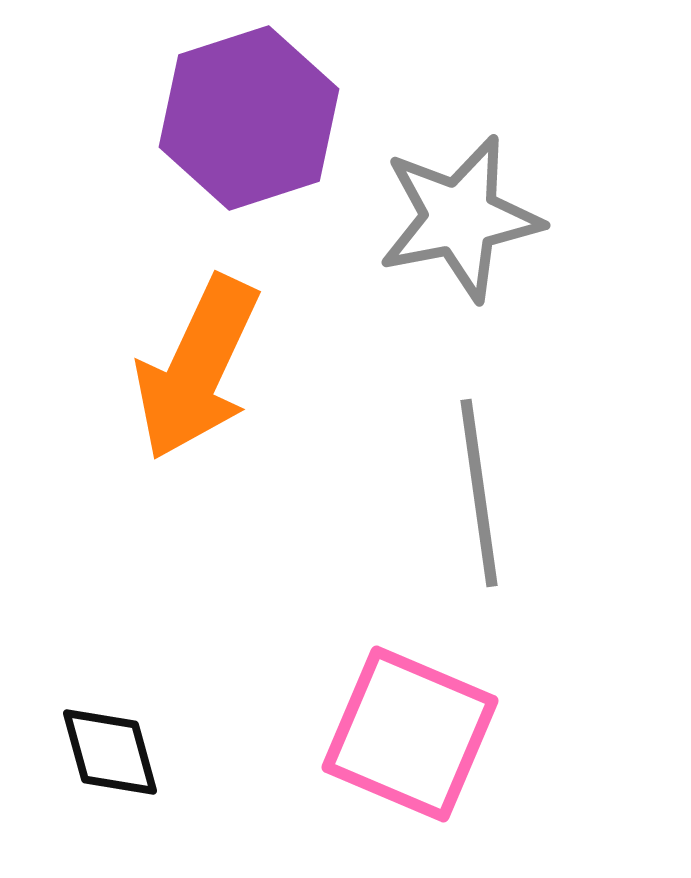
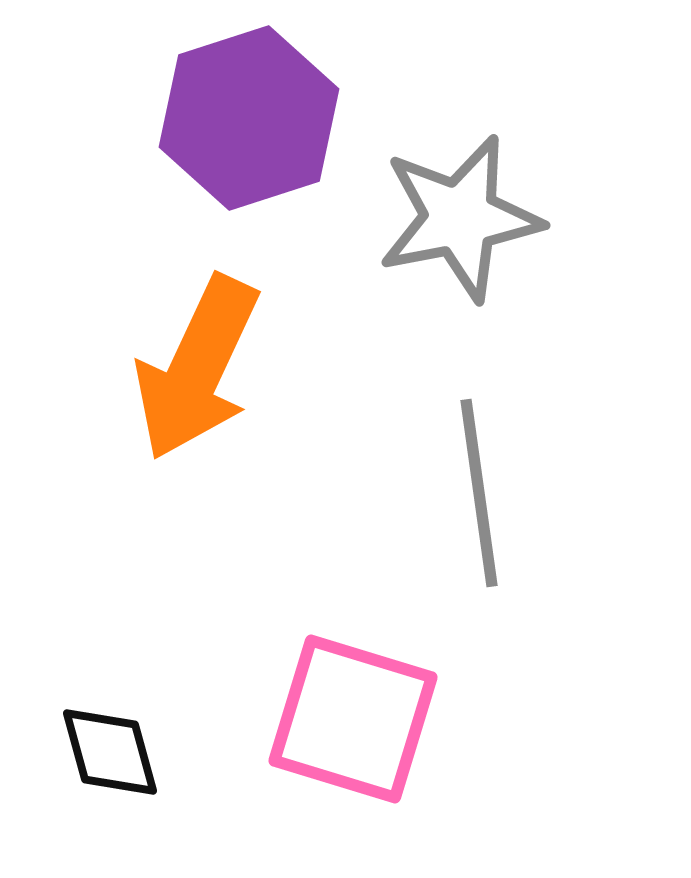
pink square: moved 57 px left, 15 px up; rotated 6 degrees counterclockwise
